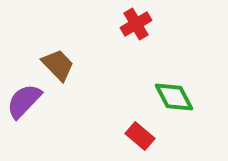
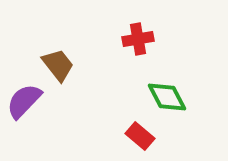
red cross: moved 2 px right, 15 px down; rotated 20 degrees clockwise
brown trapezoid: rotated 6 degrees clockwise
green diamond: moved 7 px left
